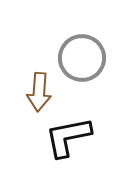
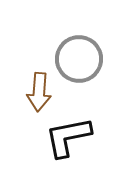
gray circle: moved 3 px left, 1 px down
